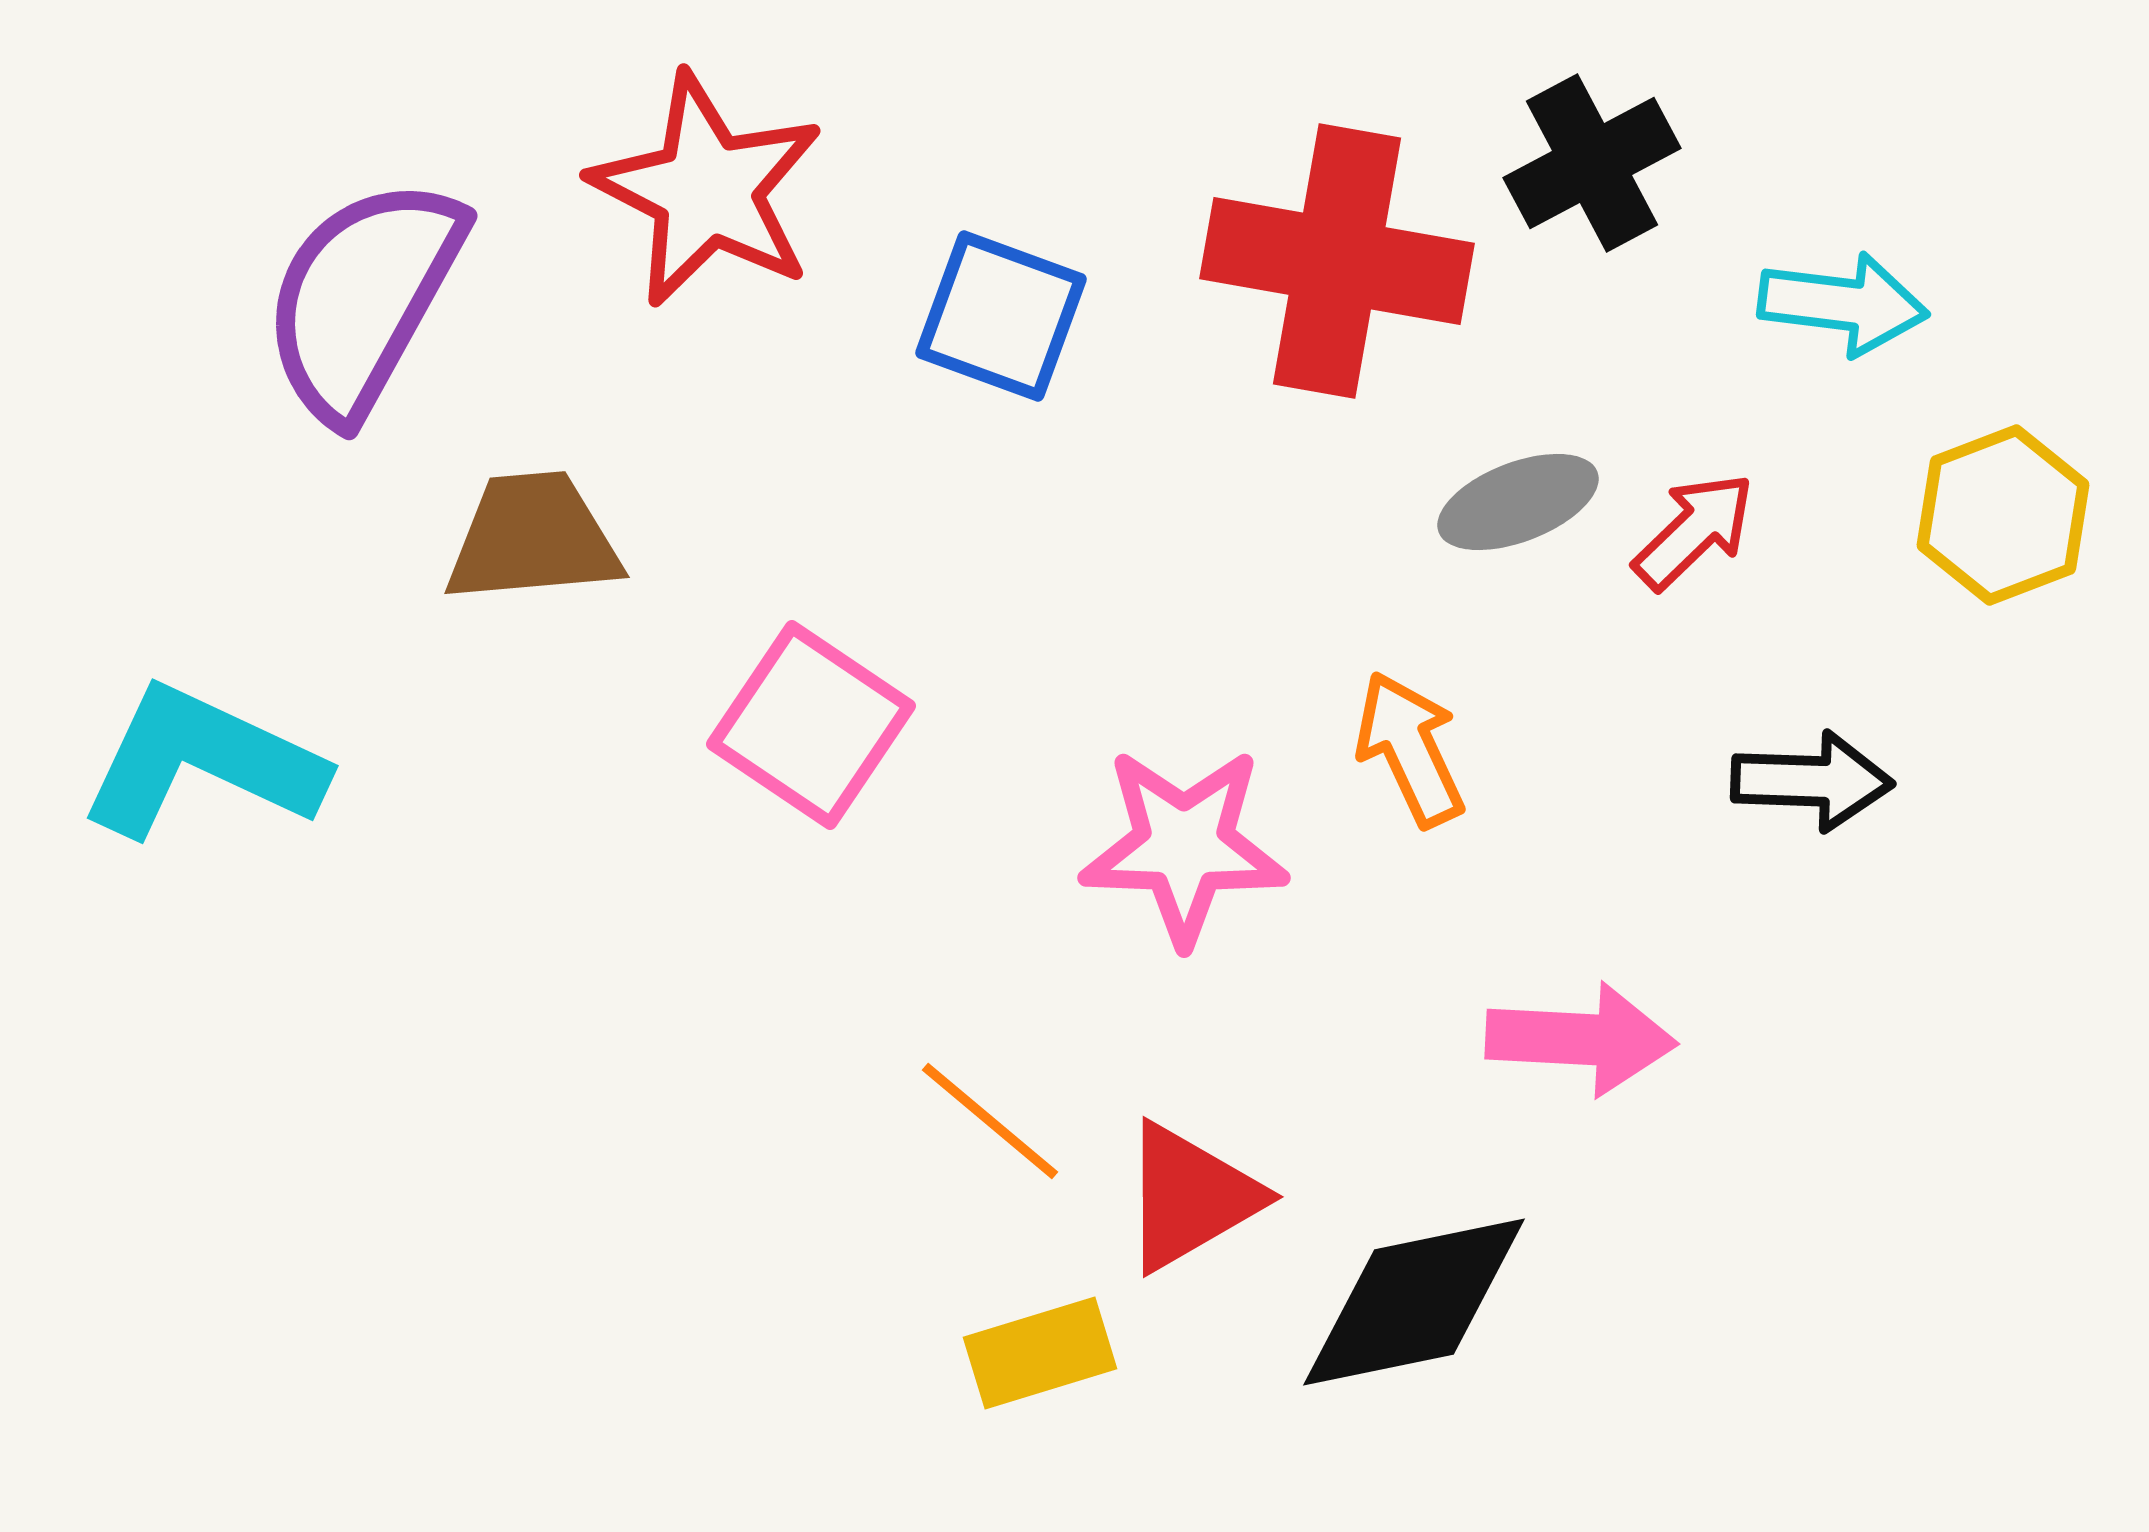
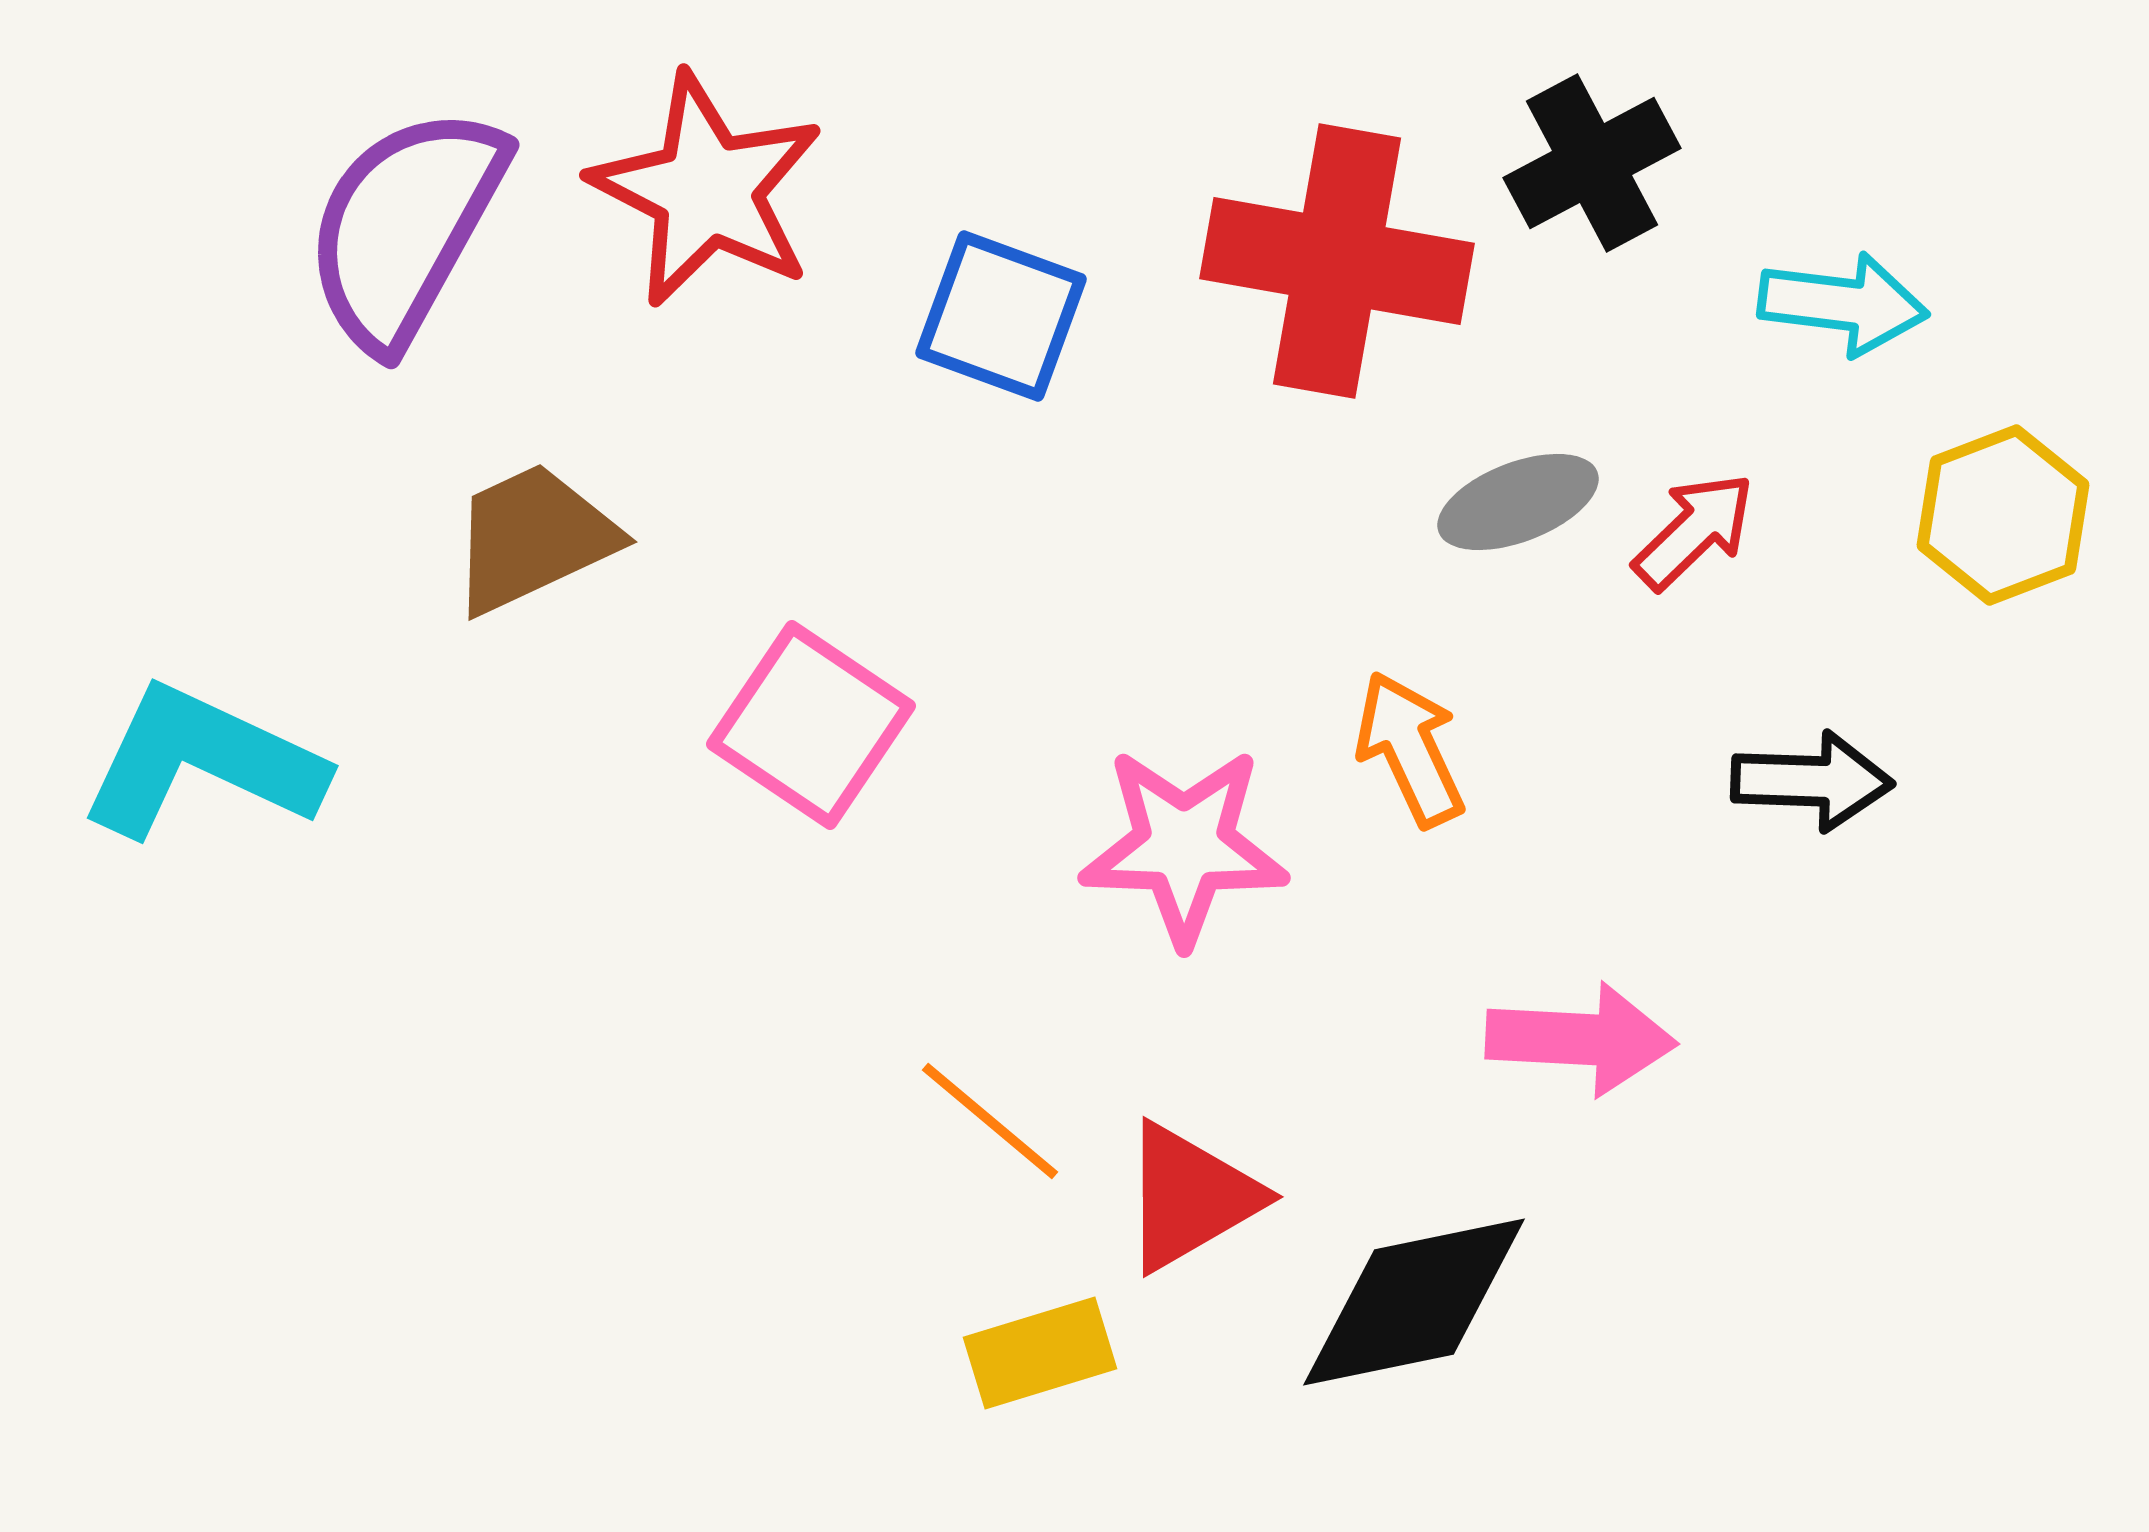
purple semicircle: moved 42 px right, 71 px up
brown trapezoid: rotated 20 degrees counterclockwise
